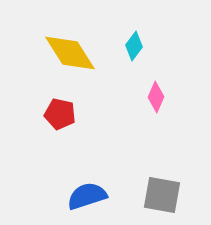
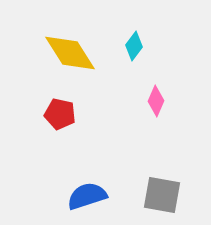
pink diamond: moved 4 px down
